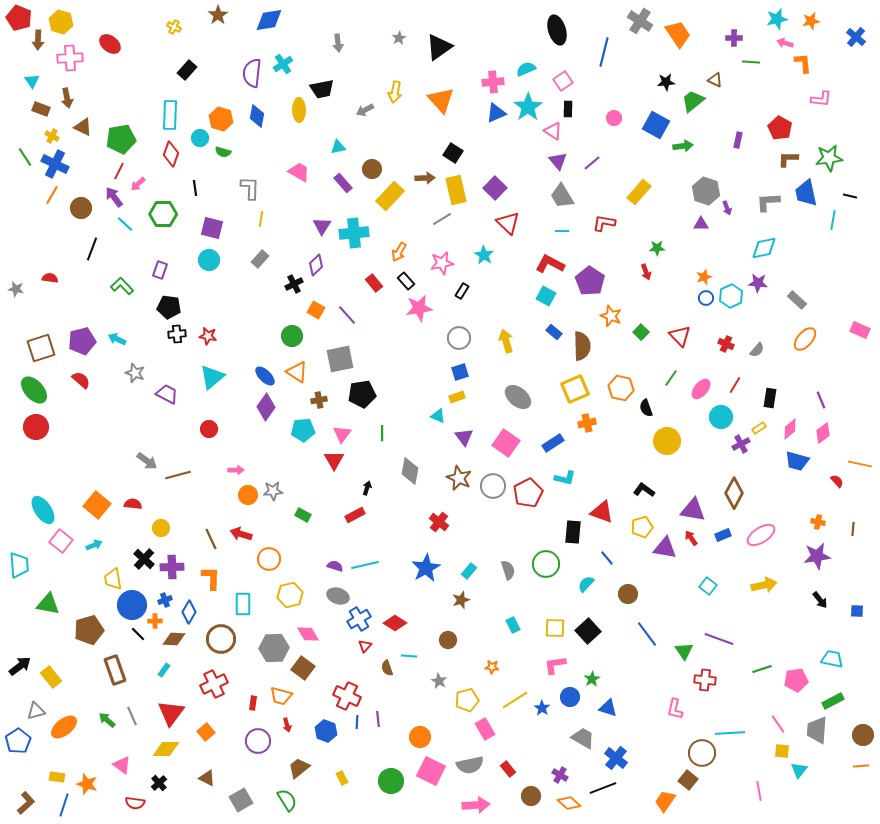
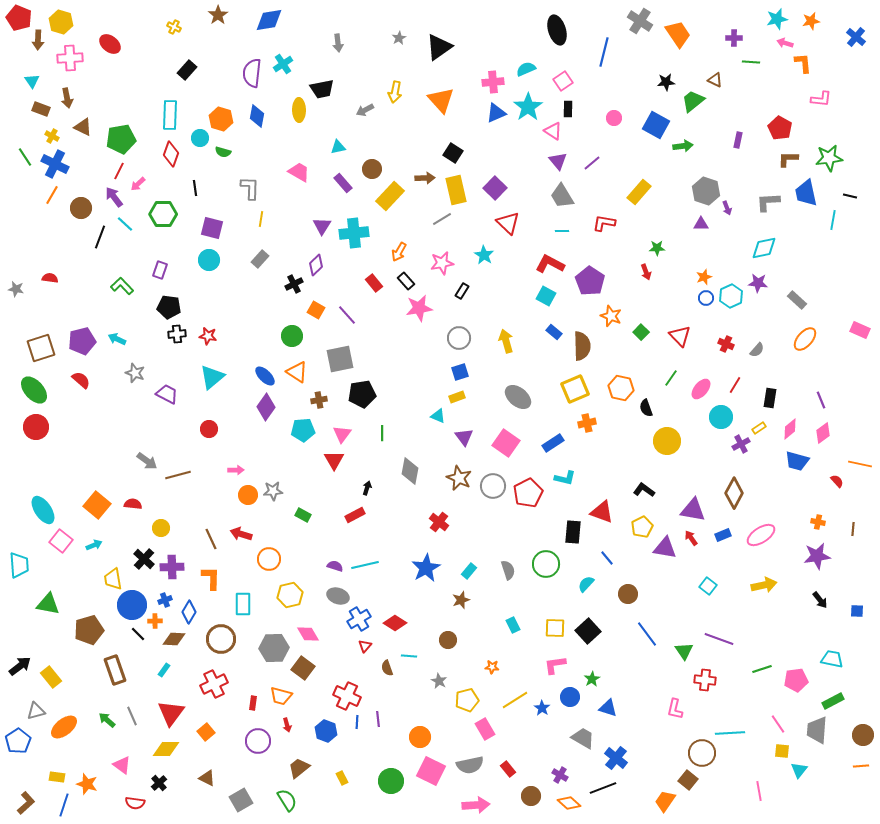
black line at (92, 249): moved 8 px right, 12 px up
yellow pentagon at (642, 527): rotated 10 degrees counterclockwise
